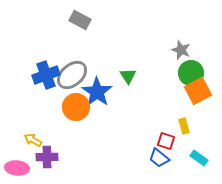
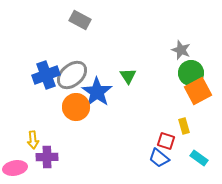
yellow arrow: rotated 126 degrees counterclockwise
pink ellipse: moved 2 px left; rotated 15 degrees counterclockwise
